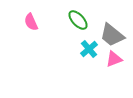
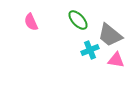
gray trapezoid: moved 2 px left
cyan cross: moved 1 px right, 1 px down; rotated 18 degrees clockwise
pink triangle: moved 2 px right, 1 px down; rotated 30 degrees clockwise
